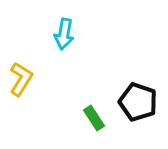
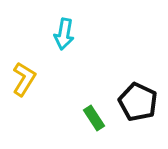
yellow L-shape: moved 3 px right
black pentagon: rotated 6 degrees clockwise
